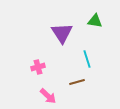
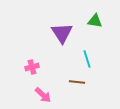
pink cross: moved 6 px left
brown line: rotated 21 degrees clockwise
pink arrow: moved 5 px left, 1 px up
